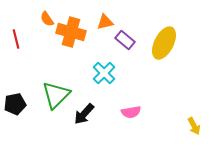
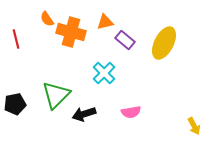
black arrow: rotated 30 degrees clockwise
